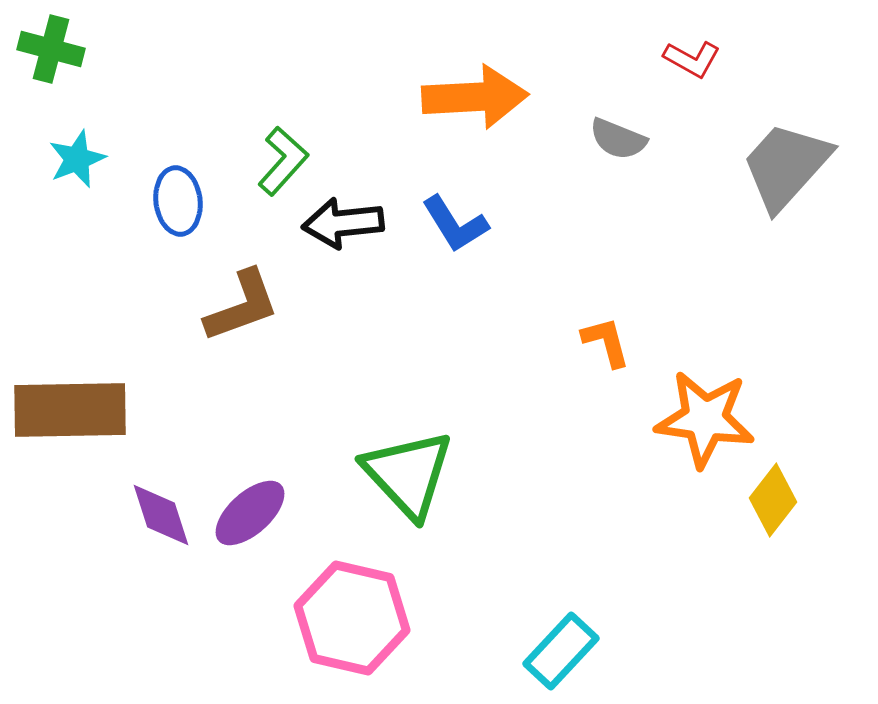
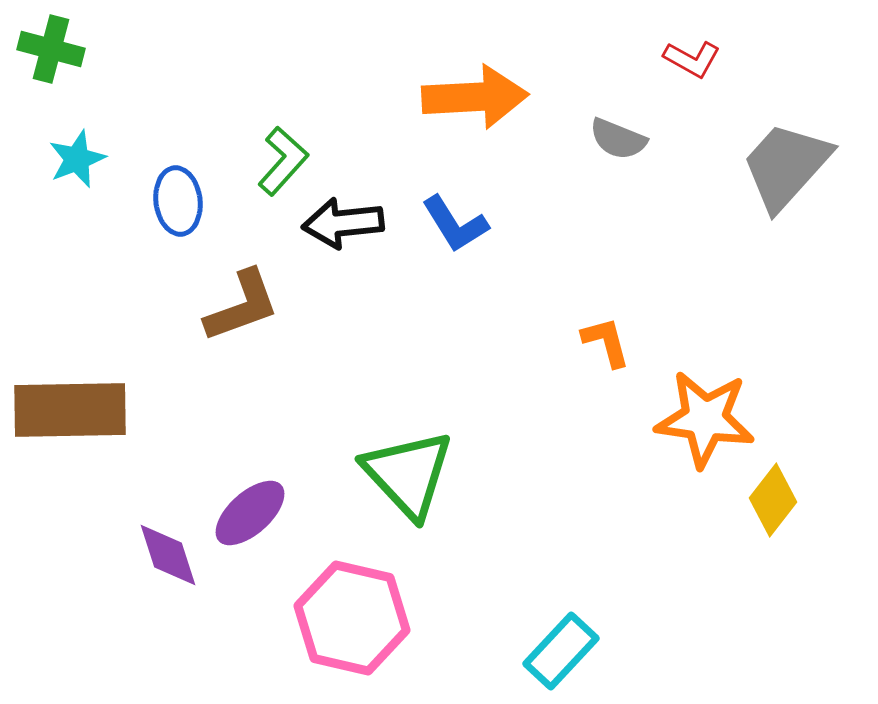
purple diamond: moved 7 px right, 40 px down
